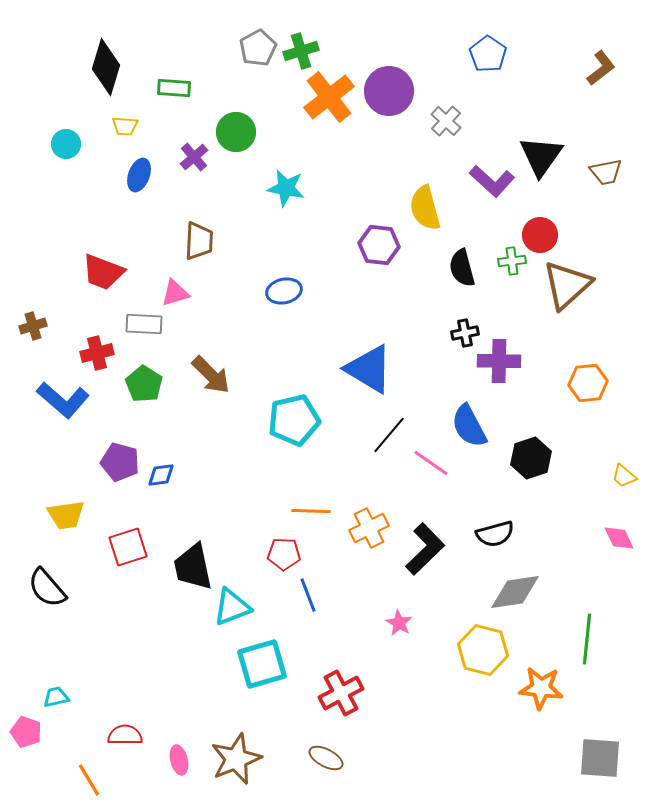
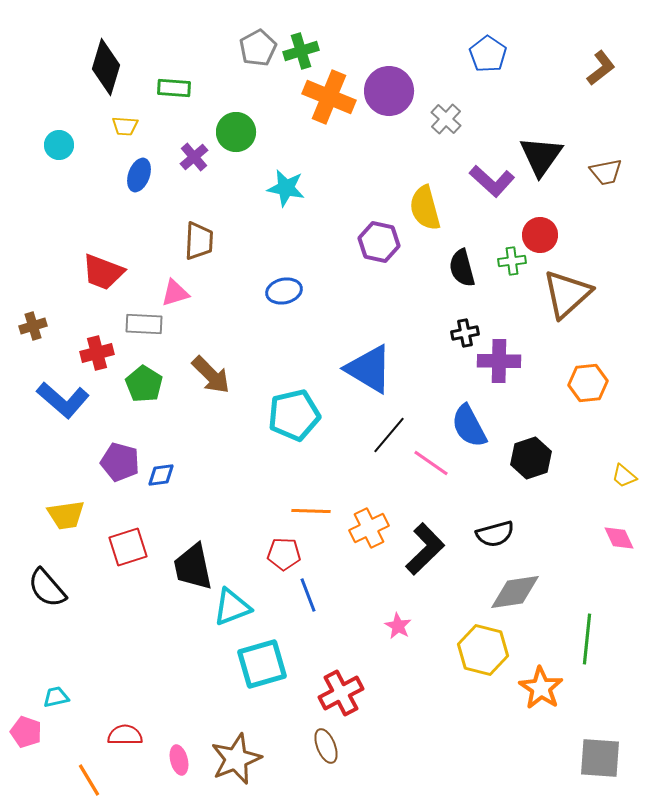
orange cross at (329, 97): rotated 30 degrees counterclockwise
gray cross at (446, 121): moved 2 px up
cyan circle at (66, 144): moved 7 px left, 1 px down
purple hexagon at (379, 245): moved 3 px up; rotated 6 degrees clockwise
brown triangle at (567, 285): moved 9 px down
cyan pentagon at (294, 420): moved 5 px up
pink star at (399, 623): moved 1 px left, 3 px down
orange star at (541, 688): rotated 27 degrees clockwise
brown ellipse at (326, 758): moved 12 px up; rotated 40 degrees clockwise
